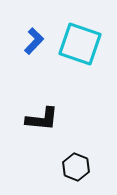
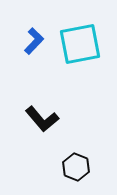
cyan square: rotated 30 degrees counterclockwise
black L-shape: rotated 44 degrees clockwise
